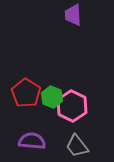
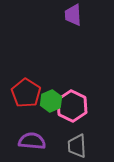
green hexagon: moved 1 px left, 4 px down; rotated 15 degrees clockwise
gray trapezoid: rotated 35 degrees clockwise
